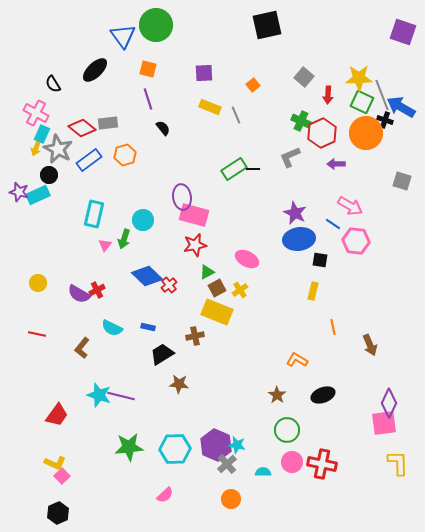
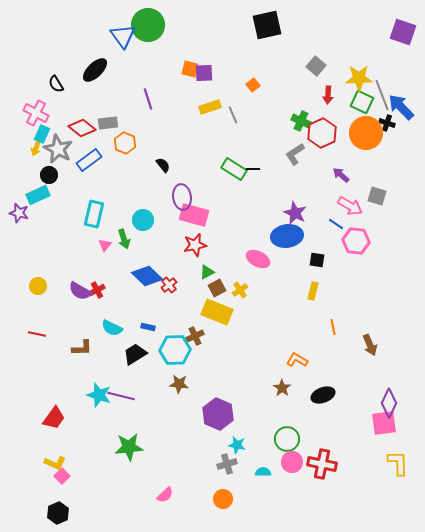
green circle at (156, 25): moved 8 px left
orange square at (148, 69): moved 42 px right
gray square at (304, 77): moved 12 px right, 11 px up
black semicircle at (53, 84): moved 3 px right
yellow rectangle at (210, 107): rotated 40 degrees counterclockwise
blue arrow at (401, 107): rotated 16 degrees clockwise
gray line at (236, 115): moved 3 px left
black cross at (385, 120): moved 2 px right, 3 px down
black semicircle at (163, 128): moved 37 px down
orange hexagon at (125, 155): moved 12 px up; rotated 20 degrees counterclockwise
gray L-shape at (290, 157): moved 5 px right, 3 px up; rotated 10 degrees counterclockwise
purple arrow at (336, 164): moved 5 px right, 11 px down; rotated 42 degrees clockwise
green rectangle at (234, 169): rotated 65 degrees clockwise
gray square at (402, 181): moved 25 px left, 15 px down
purple star at (19, 192): moved 21 px down
blue line at (333, 224): moved 3 px right
green arrow at (124, 239): rotated 36 degrees counterclockwise
blue ellipse at (299, 239): moved 12 px left, 3 px up
pink ellipse at (247, 259): moved 11 px right
black square at (320, 260): moved 3 px left
yellow circle at (38, 283): moved 3 px down
purple semicircle at (79, 294): moved 1 px right, 3 px up
brown cross at (195, 336): rotated 12 degrees counterclockwise
brown L-shape at (82, 348): rotated 130 degrees counterclockwise
black trapezoid at (162, 354): moved 27 px left
brown star at (277, 395): moved 5 px right, 7 px up
red trapezoid at (57, 415): moved 3 px left, 3 px down
green circle at (287, 430): moved 9 px down
purple hexagon at (216, 445): moved 2 px right, 31 px up
cyan hexagon at (175, 449): moved 99 px up
gray cross at (227, 464): rotated 24 degrees clockwise
orange circle at (231, 499): moved 8 px left
